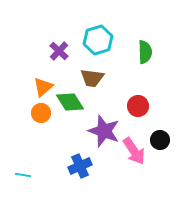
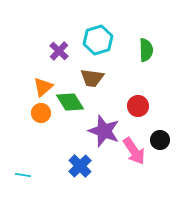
green semicircle: moved 1 px right, 2 px up
blue cross: rotated 20 degrees counterclockwise
